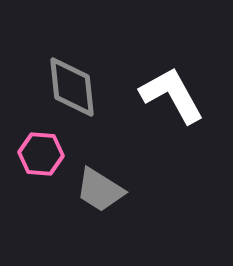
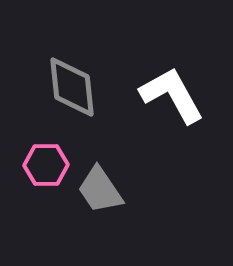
pink hexagon: moved 5 px right, 11 px down; rotated 6 degrees counterclockwise
gray trapezoid: rotated 24 degrees clockwise
